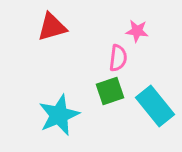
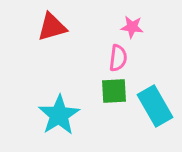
pink star: moved 5 px left, 4 px up
green square: moved 4 px right; rotated 16 degrees clockwise
cyan rectangle: rotated 9 degrees clockwise
cyan star: rotated 9 degrees counterclockwise
